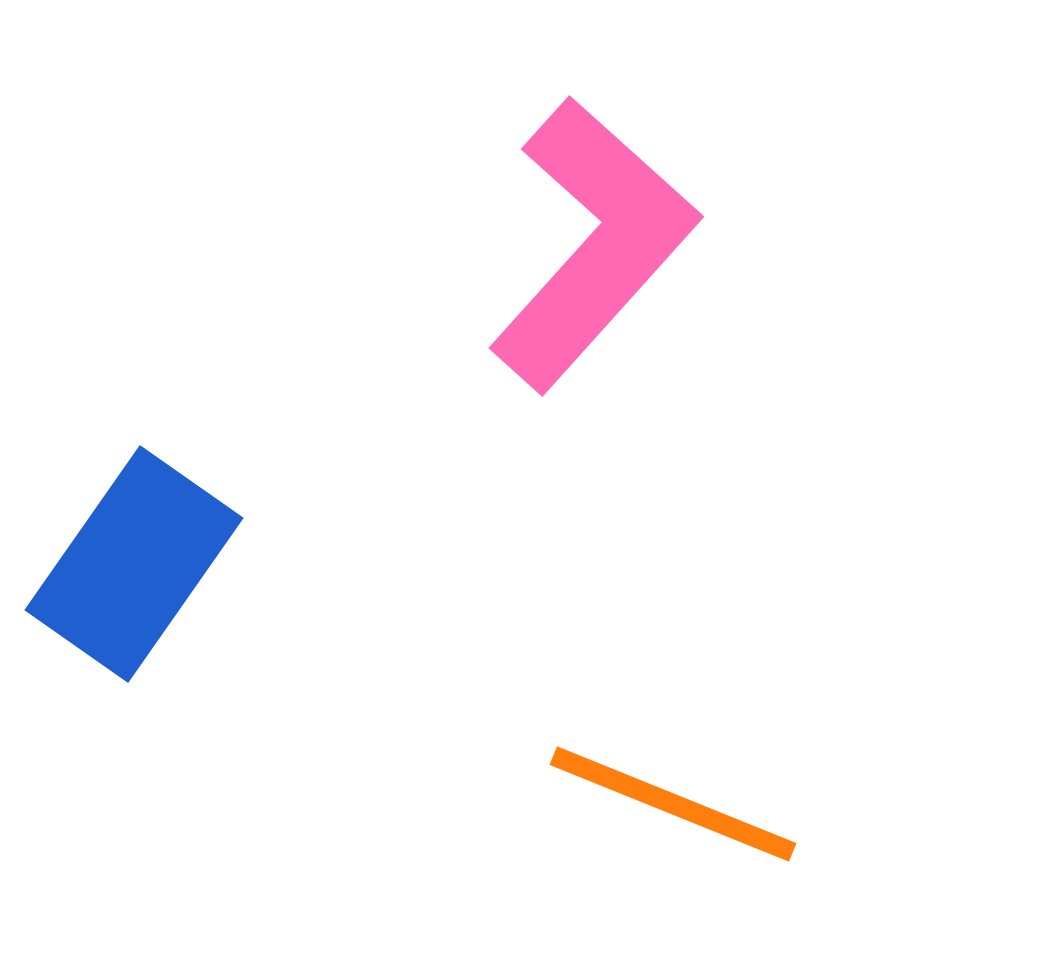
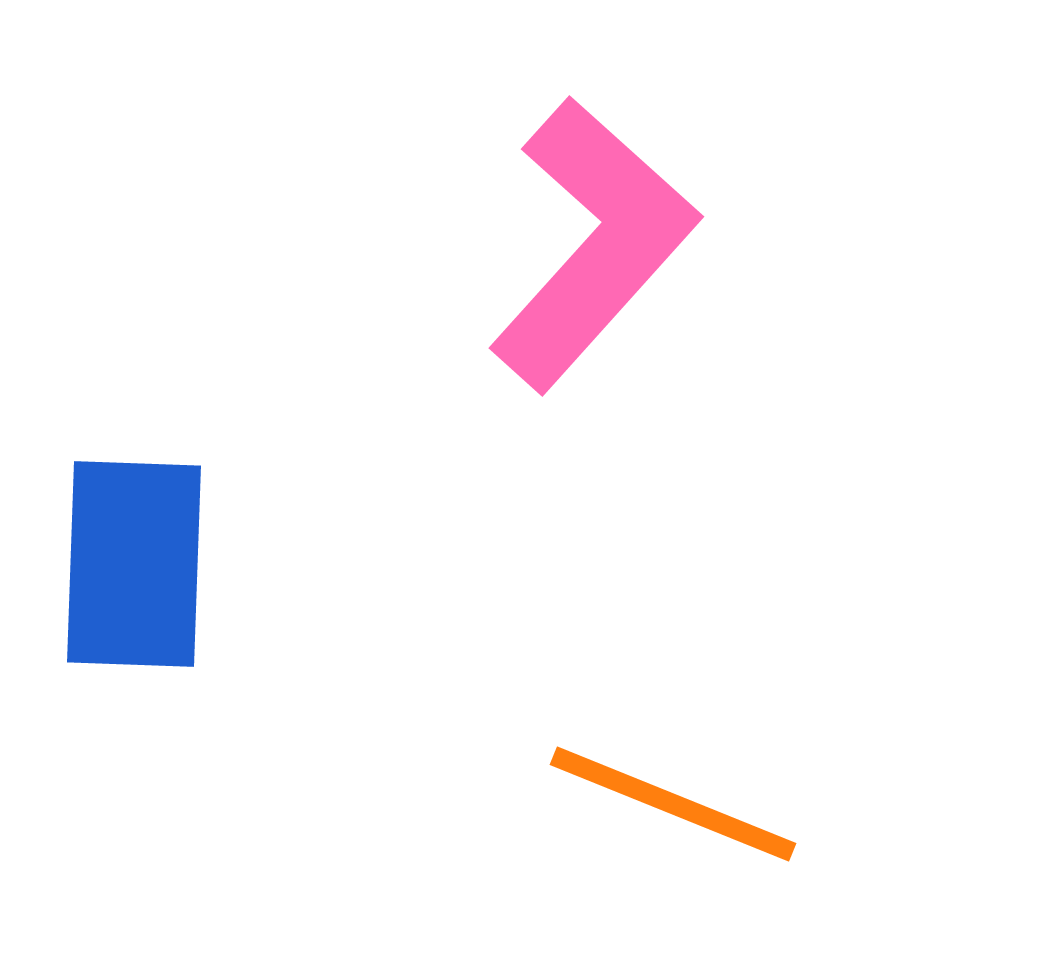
blue rectangle: rotated 33 degrees counterclockwise
